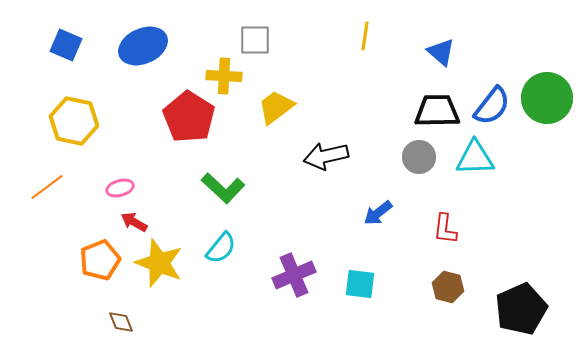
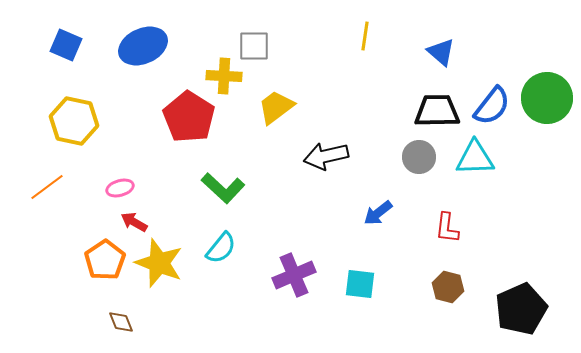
gray square: moved 1 px left, 6 px down
red L-shape: moved 2 px right, 1 px up
orange pentagon: moved 5 px right; rotated 12 degrees counterclockwise
